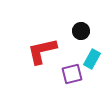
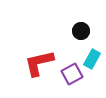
red L-shape: moved 3 px left, 12 px down
purple square: rotated 15 degrees counterclockwise
